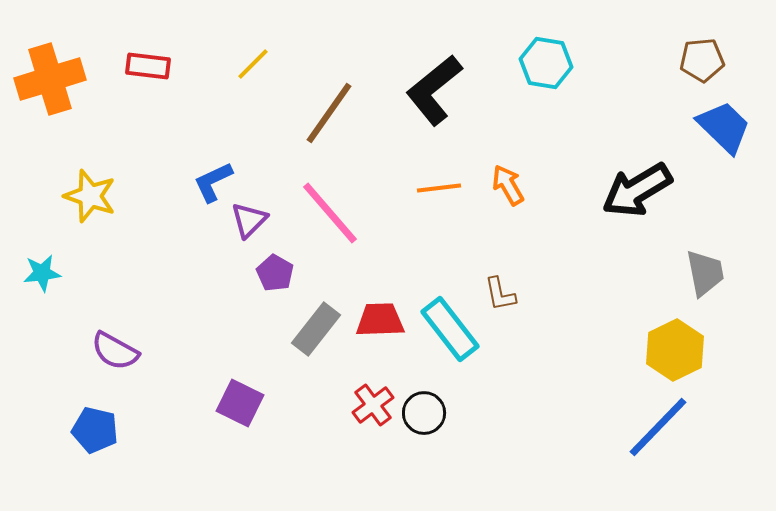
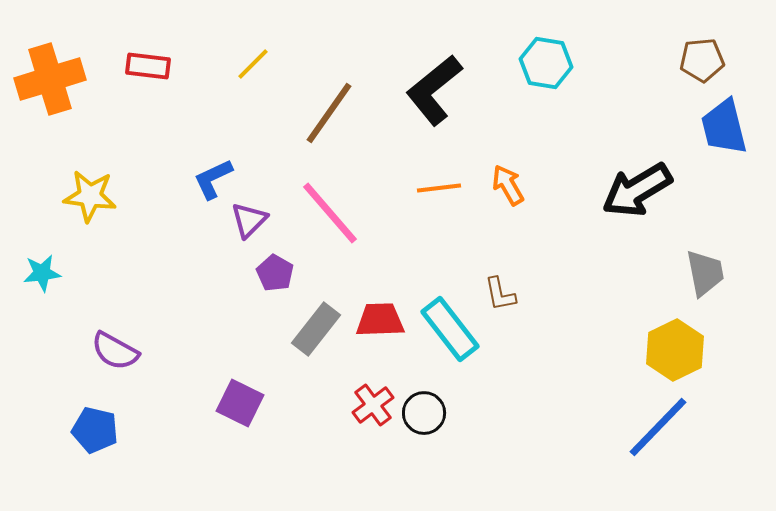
blue trapezoid: rotated 148 degrees counterclockwise
blue L-shape: moved 3 px up
yellow star: rotated 12 degrees counterclockwise
